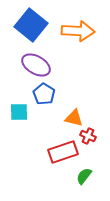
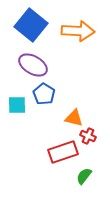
purple ellipse: moved 3 px left
cyan square: moved 2 px left, 7 px up
